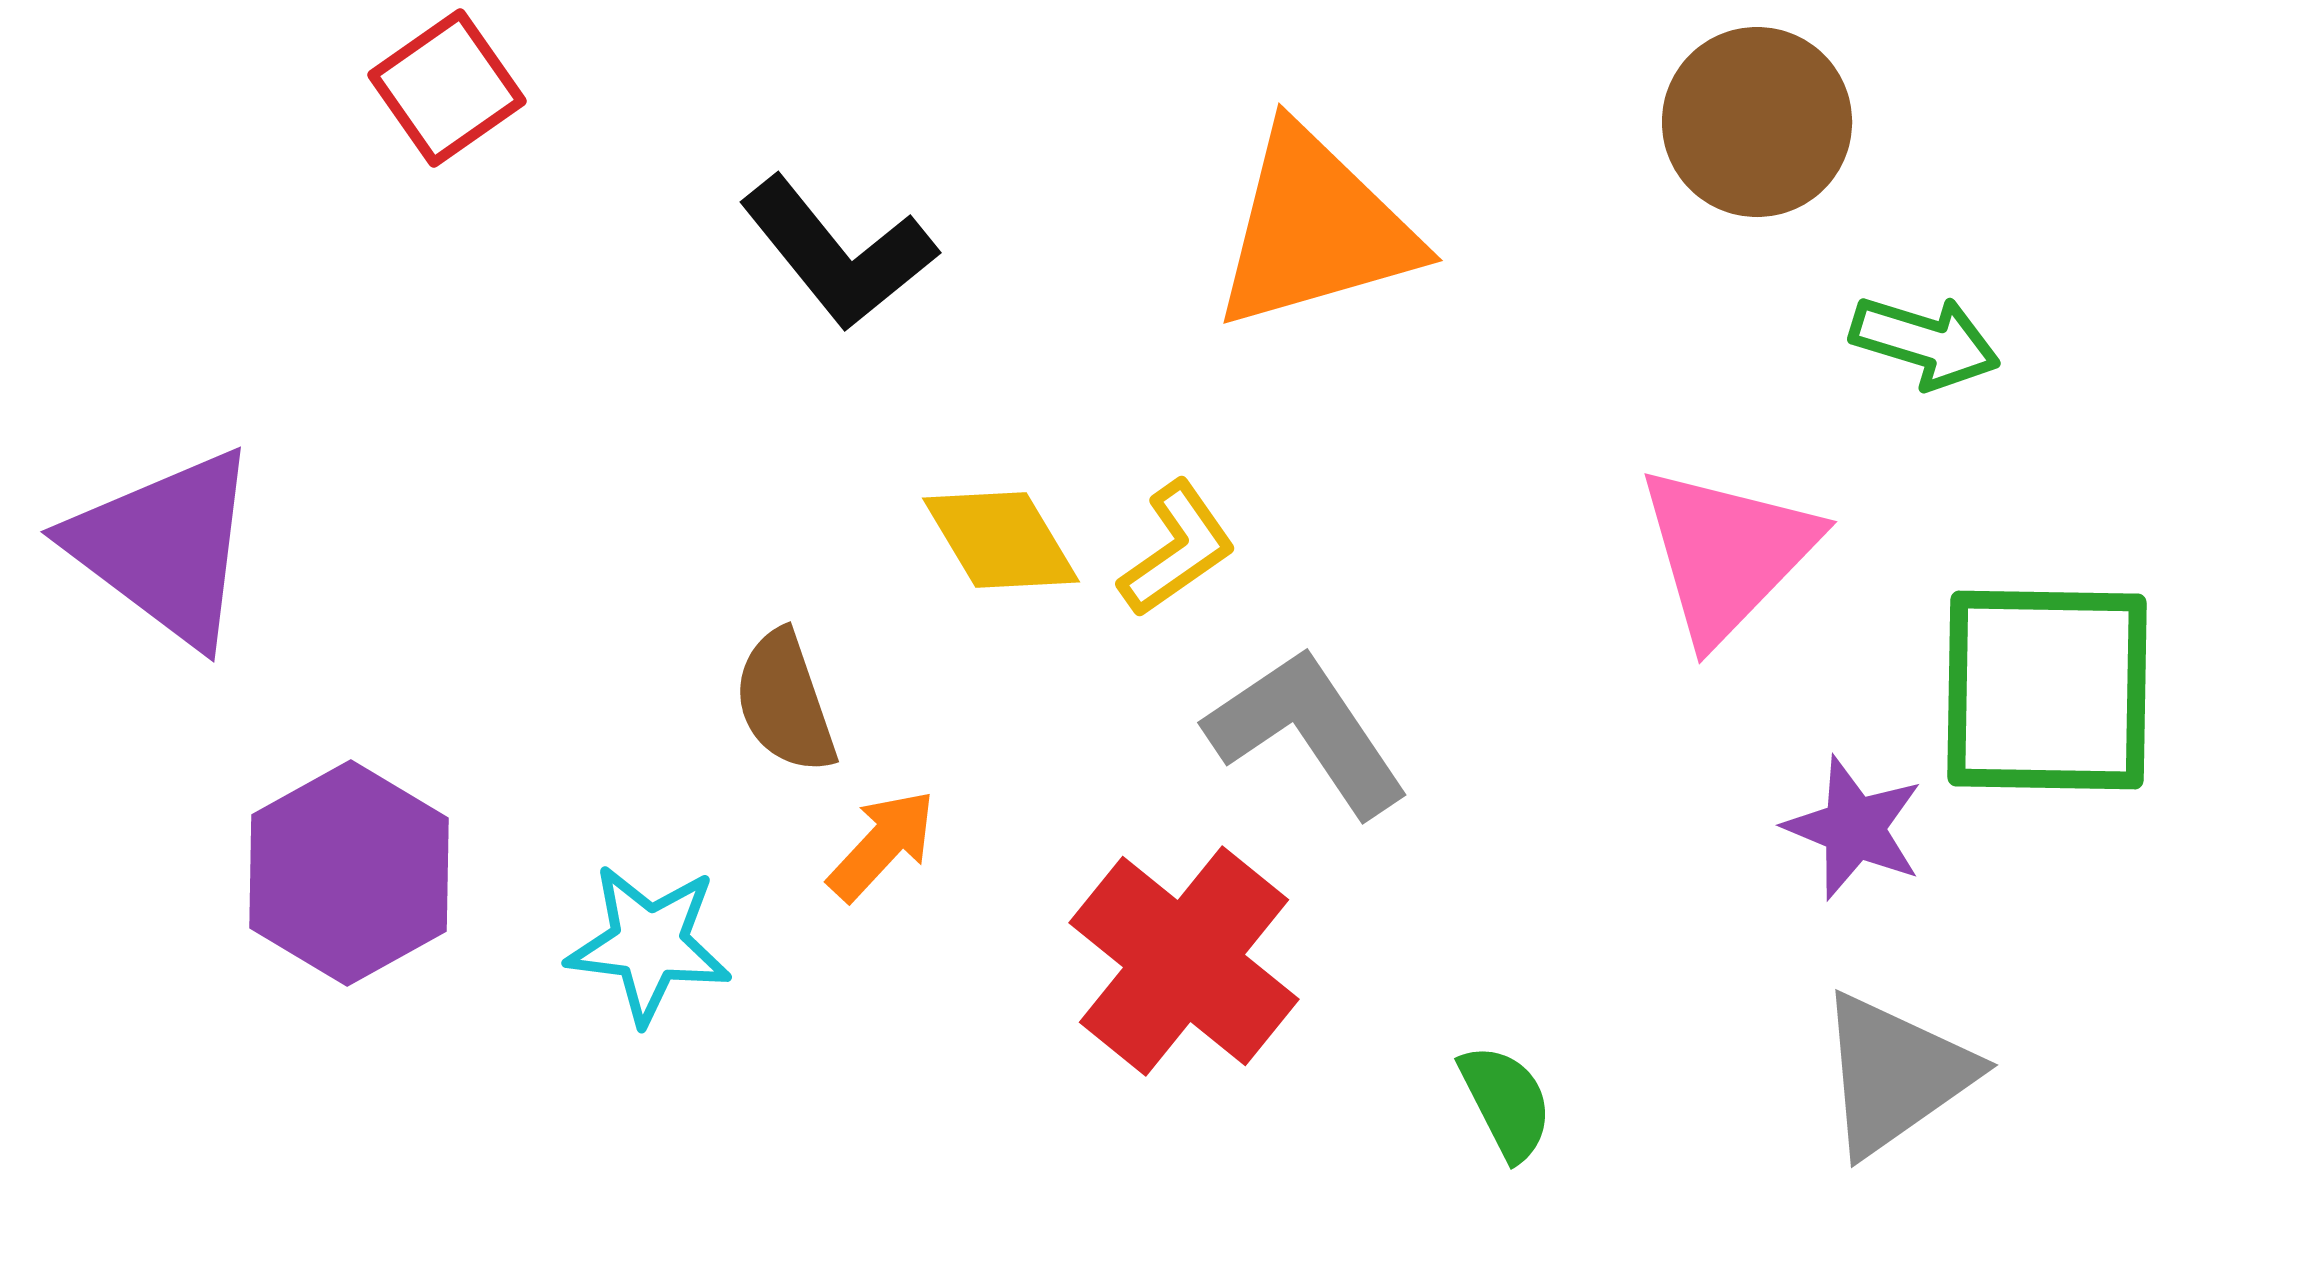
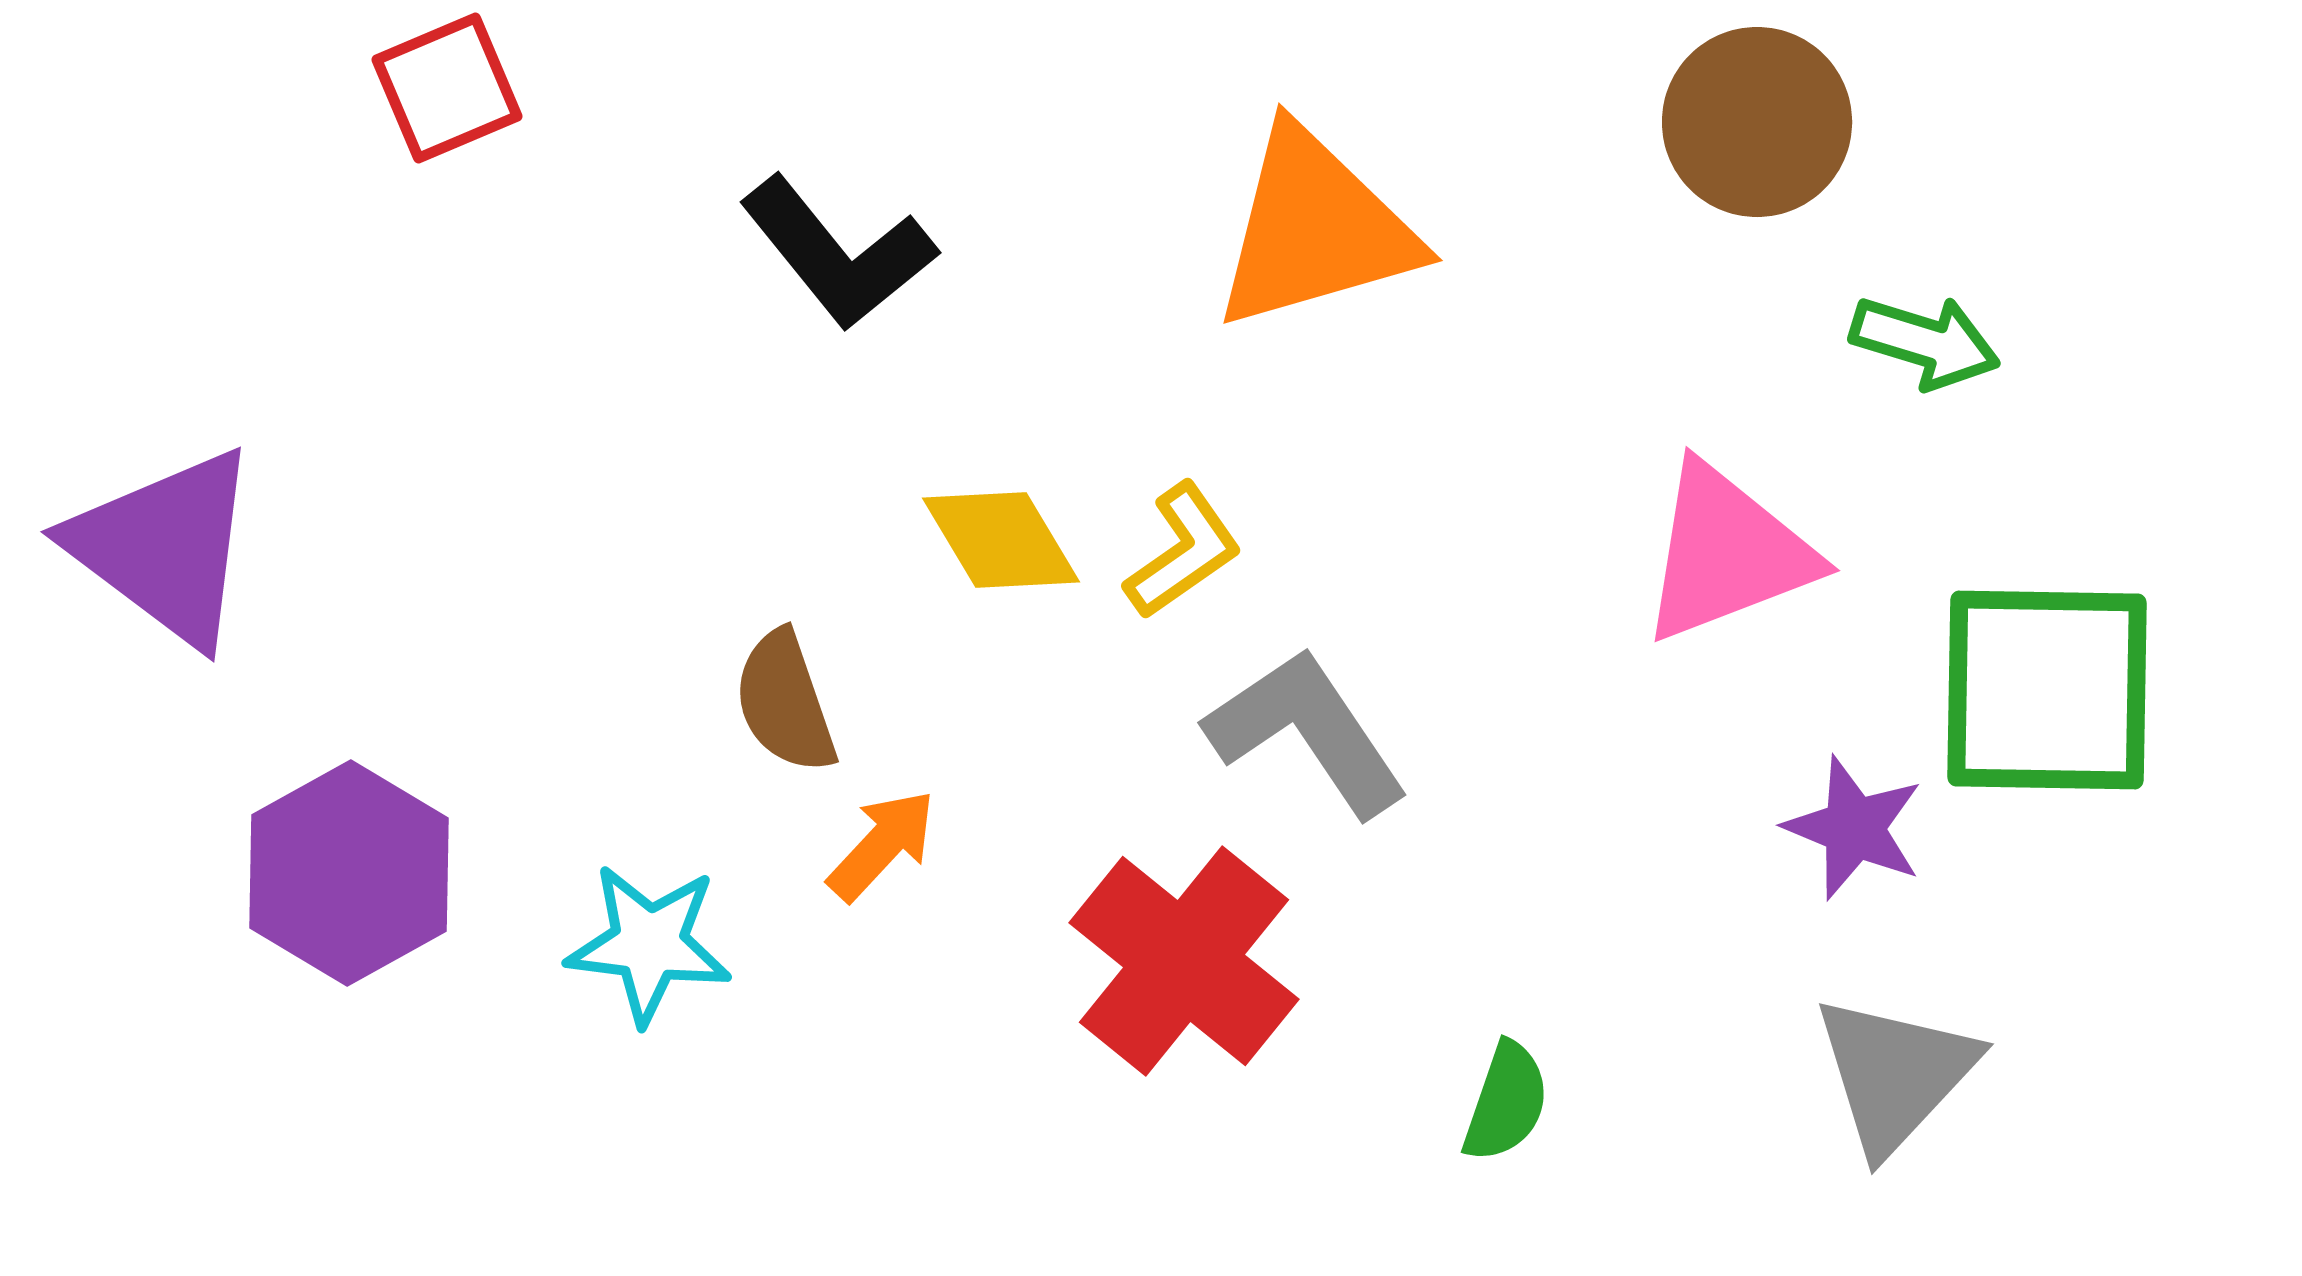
red square: rotated 12 degrees clockwise
yellow L-shape: moved 6 px right, 2 px down
pink triangle: rotated 25 degrees clockwise
gray triangle: rotated 12 degrees counterclockwise
green semicircle: rotated 46 degrees clockwise
